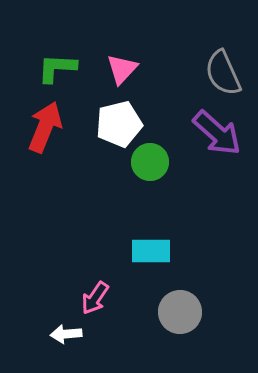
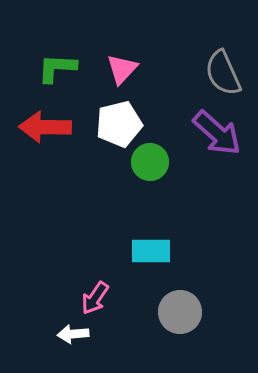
red arrow: rotated 111 degrees counterclockwise
white arrow: moved 7 px right
